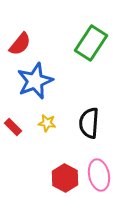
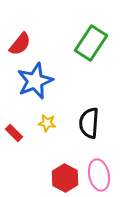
red rectangle: moved 1 px right, 6 px down
